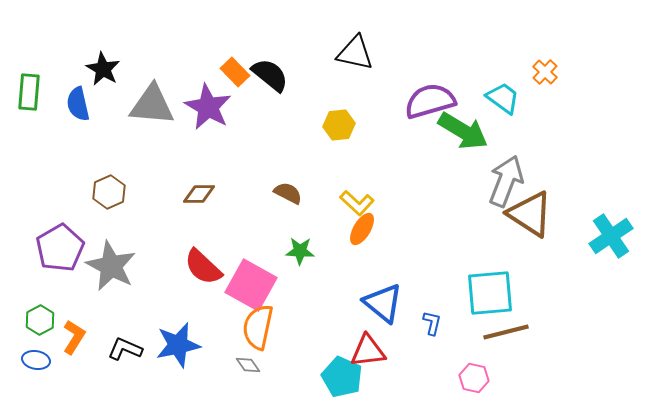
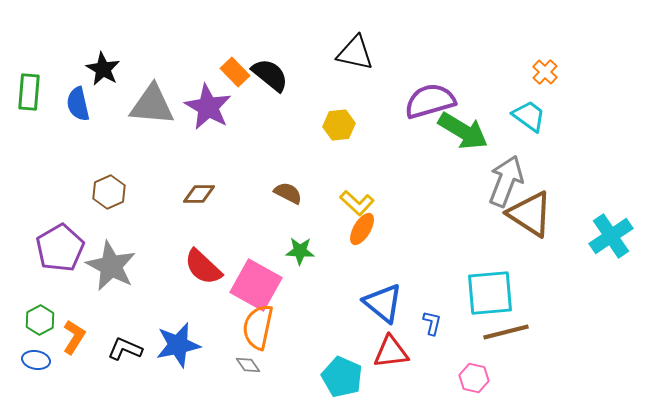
cyan trapezoid: moved 26 px right, 18 px down
pink square: moved 5 px right
red triangle: moved 23 px right, 1 px down
